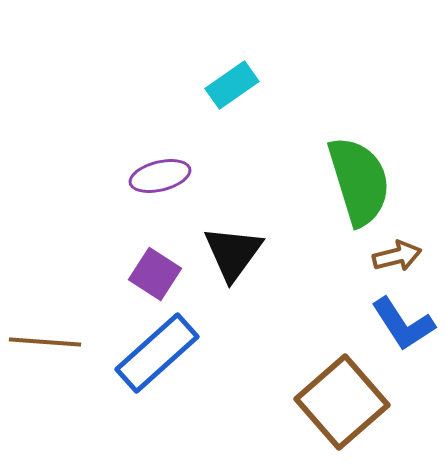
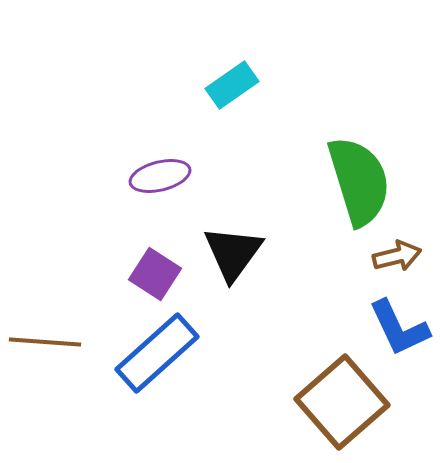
blue L-shape: moved 4 px left, 4 px down; rotated 8 degrees clockwise
